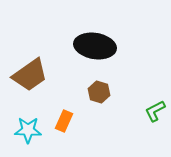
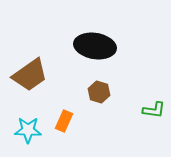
green L-shape: moved 1 px left, 1 px up; rotated 145 degrees counterclockwise
